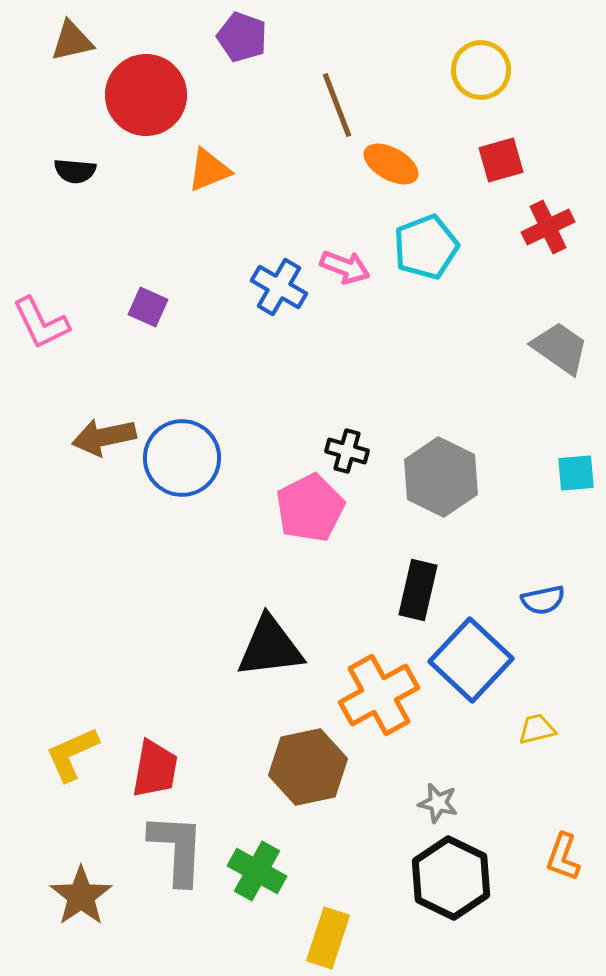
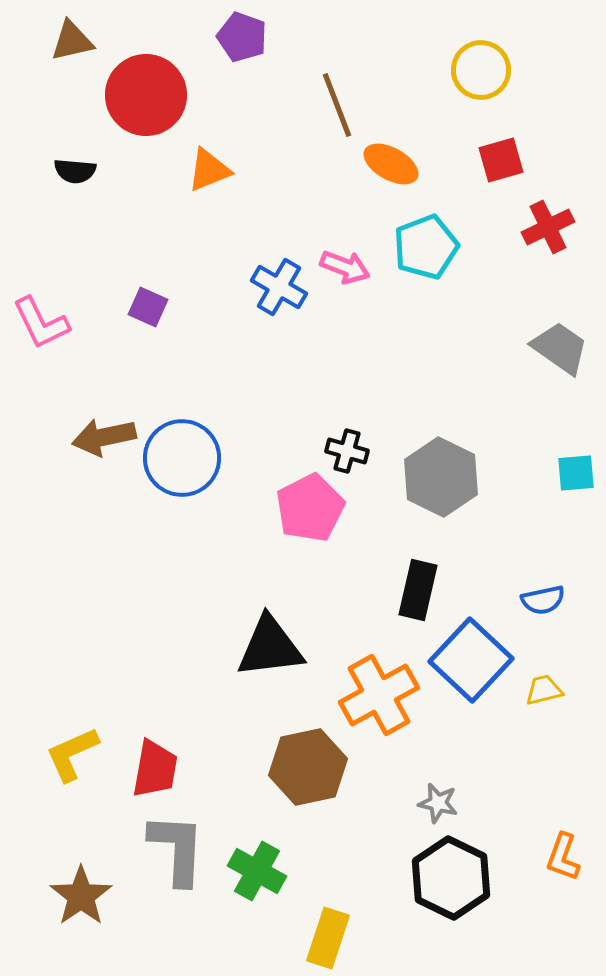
yellow trapezoid: moved 7 px right, 39 px up
